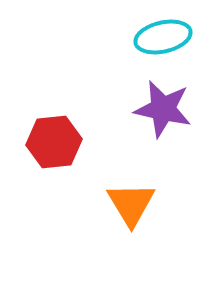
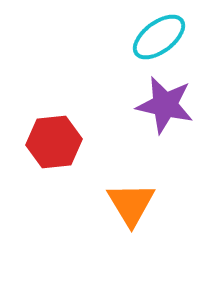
cyan ellipse: moved 4 px left; rotated 24 degrees counterclockwise
purple star: moved 2 px right, 4 px up
